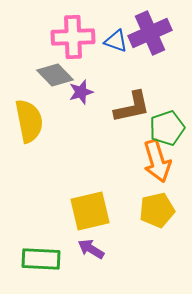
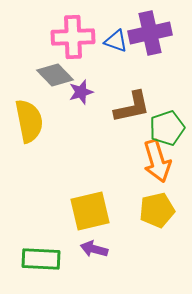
purple cross: rotated 12 degrees clockwise
purple arrow: moved 3 px right; rotated 16 degrees counterclockwise
